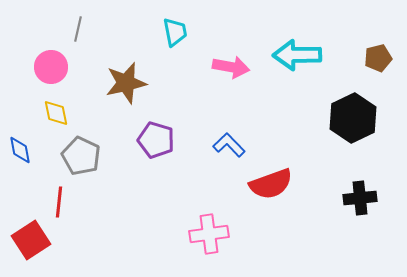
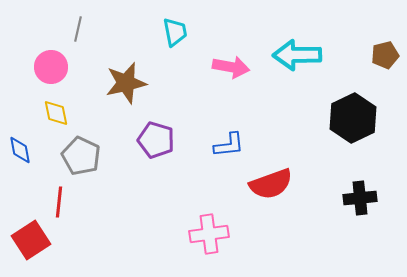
brown pentagon: moved 7 px right, 3 px up
blue L-shape: rotated 128 degrees clockwise
